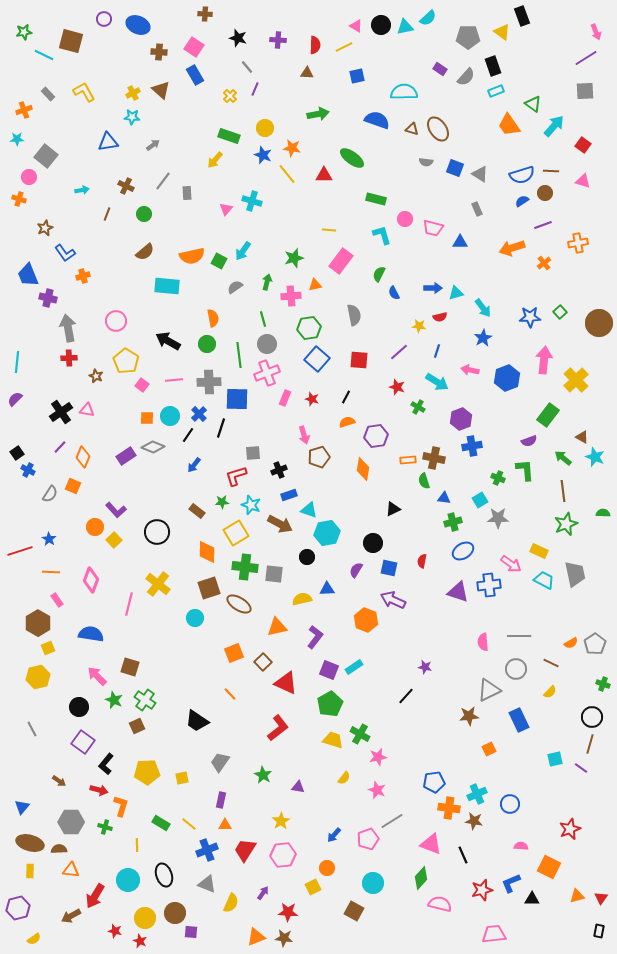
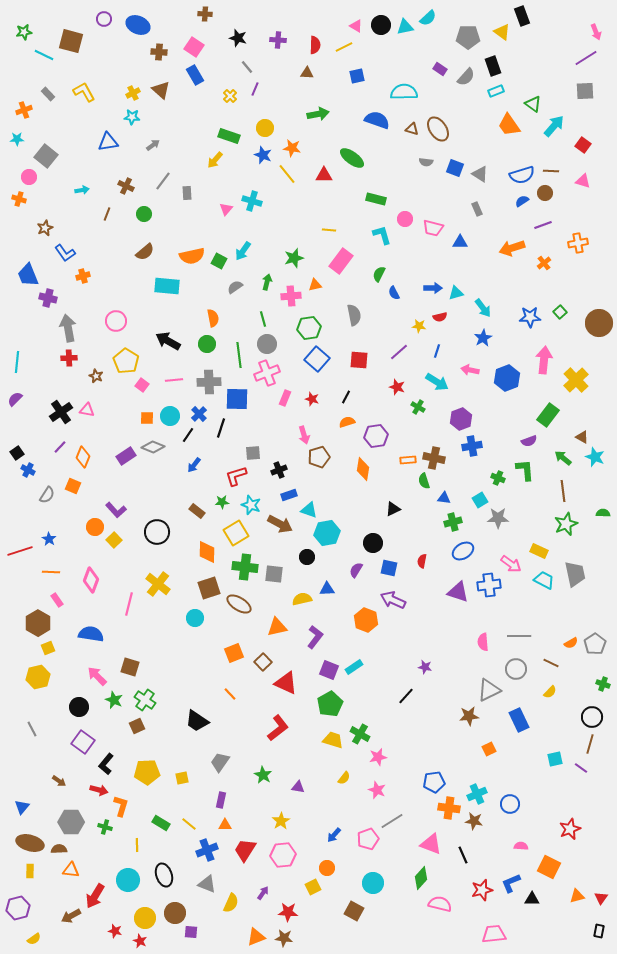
gray semicircle at (50, 494): moved 3 px left, 1 px down
